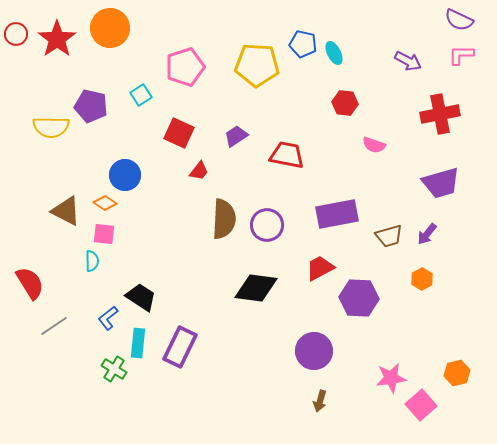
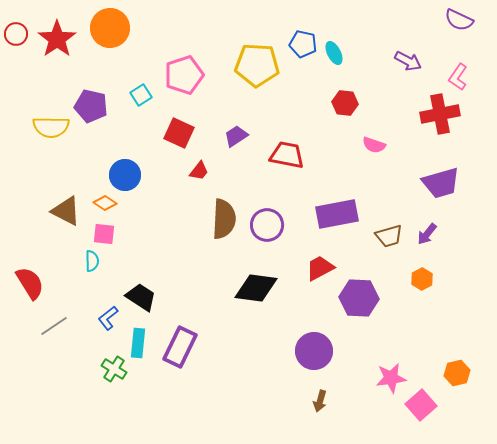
pink L-shape at (461, 55): moved 3 px left, 22 px down; rotated 56 degrees counterclockwise
pink pentagon at (185, 67): moved 1 px left, 8 px down
